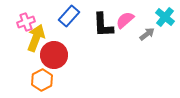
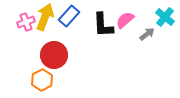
yellow arrow: moved 9 px right, 21 px up
